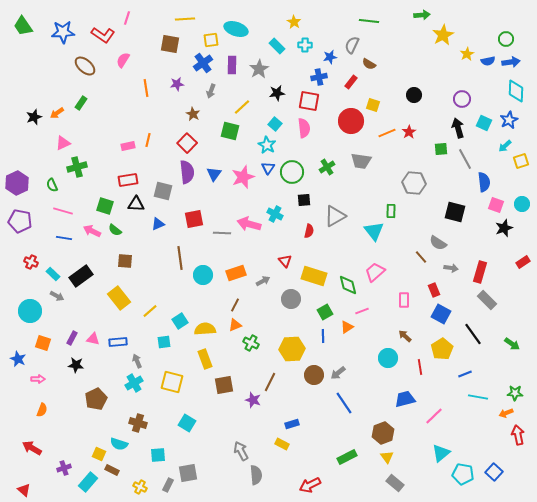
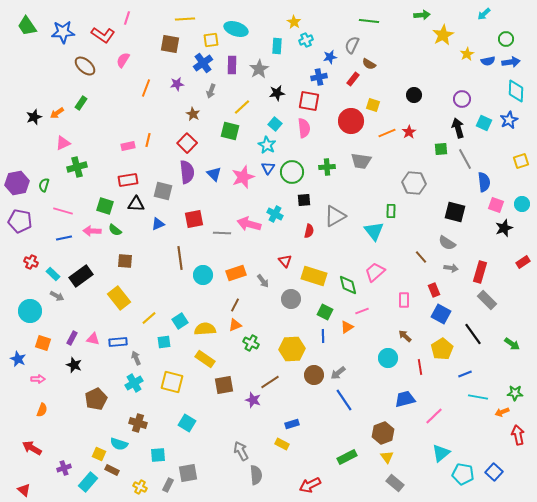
green trapezoid at (23, 26): moved 4 px right
cyan cross at (305, 45): moved 1 px right, 5 px up; rotated 24 degrees counterclockwise
cyan rectangle at (277, 46): rotated 49 degrees clockwise
red rectangle at (351, 82): moved 2 px right, 3 px up
orange line at (146, 88): rotated 30 degrees clockwise
cyan arrow at (505, 146): moved 21 px left, 132 px up
green cross at (327, 167): rotated 28 degrees clockwise
blue triangle at (214, 174): rotated 21 degrees counterclockwise
purple hexagon at (17, 183): rotated 15 degrees clockwise
green semicircle at (52, 185): moved 8 px left; rotated 40 degrees clockwise
pink arrow at (92, 231): rotated 24 degrees counterclockwise
blue line at (64, 238): rotated 21 degrees counterclockwise
gray semicircle at (438, 243): moved 9 px right
gray arrow at (263, 281): rotated 80 degrees clockwise
yellow line at (150, 311): moved 1 px left, 7 px down
green square at (325, 312): rotated 35 degrees counterclockwise
yellow rectangle at (205, 359): rotated 36 degrees counterclockwise
gray arrow at (137, 361): moved 1 px left, 3 px up
black star at (76, 365): moved 2 px left; rotated 14 degrees clockwise
brown line at (270, 382): rotated 30 degrees clockwise
blue line at (344, 403): moved 3 px up
orange arrow at (506, 413): moved 4 px left, 1 px up
